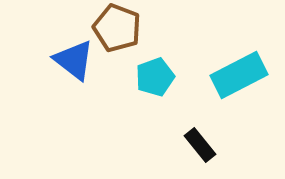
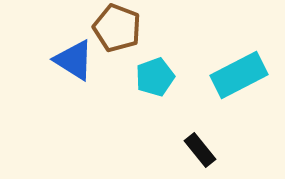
blue triangle: rotated 6 degrees counterclockwise
black rectangle: moved 5 px down
